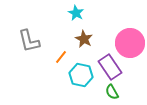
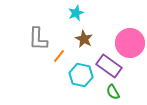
cyan star: rotated 21 degrees clockwise
gray L-shape: moved 9 px right, 2 px up; rotated 15 degrees clockwise
orange line: moved 2 px left, 1 px up
purple rectangle: moved 1 px left, 1 px up; rotated 20 degrees counterclockwise
green semicircle: moved 1 px right
